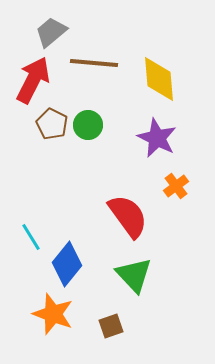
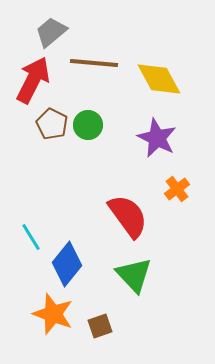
yellow diamond: rotated 24 degrees counterclockwise
orange cross: moved 1 px right, 3 px down
brown square: moved 11 px left
